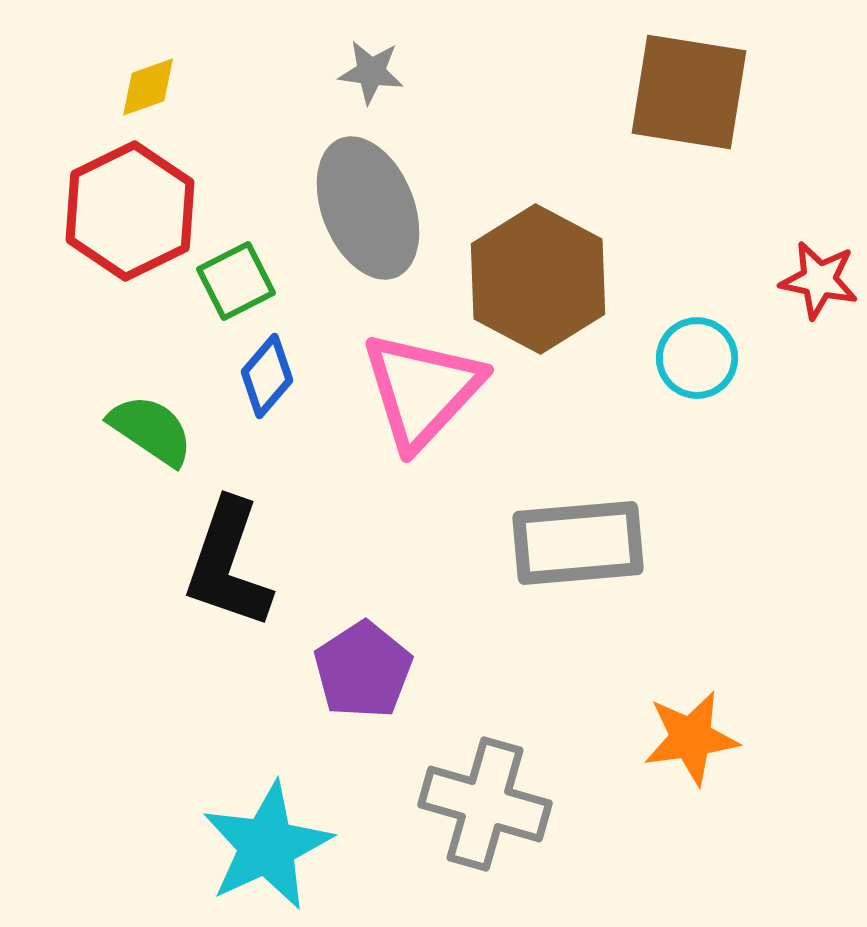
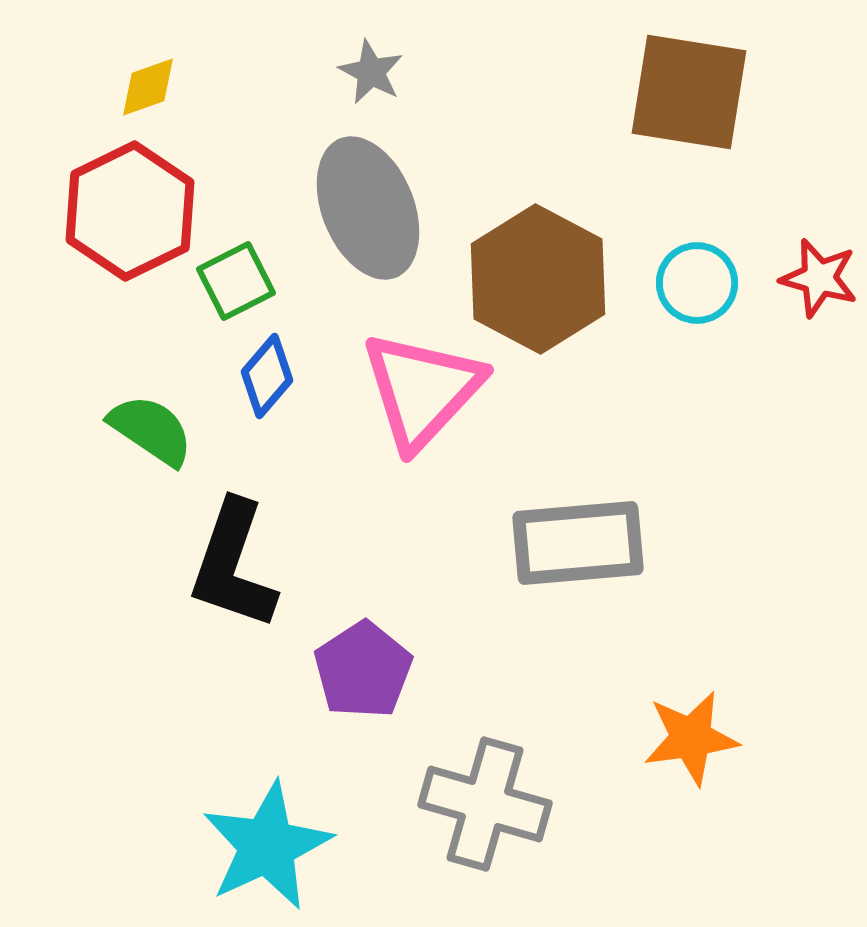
gray star: rotated 20 degrees clockwise
red star: moved 2 px up; rotated 4 degrees clockwise
cyan circle: moved 75 px up
black L-shape: moved 5 px right, 1 px down
